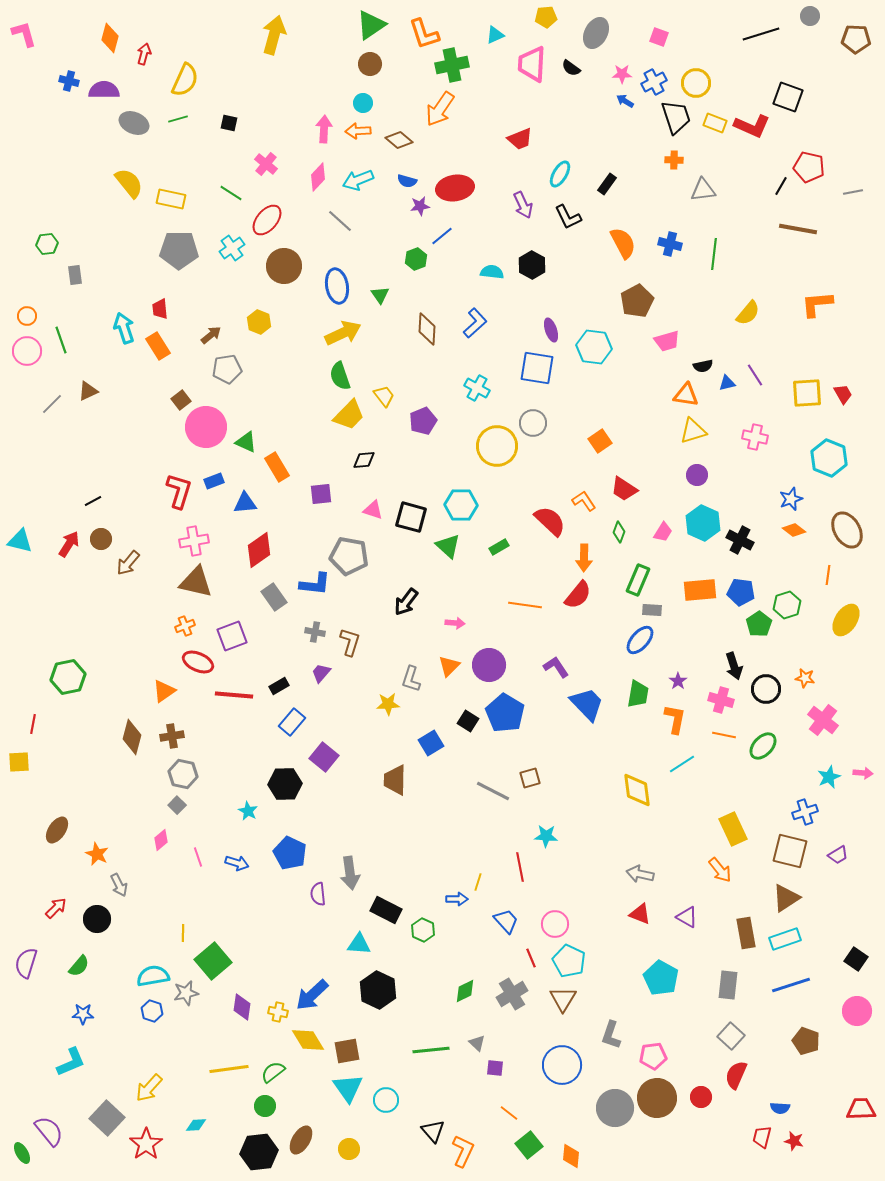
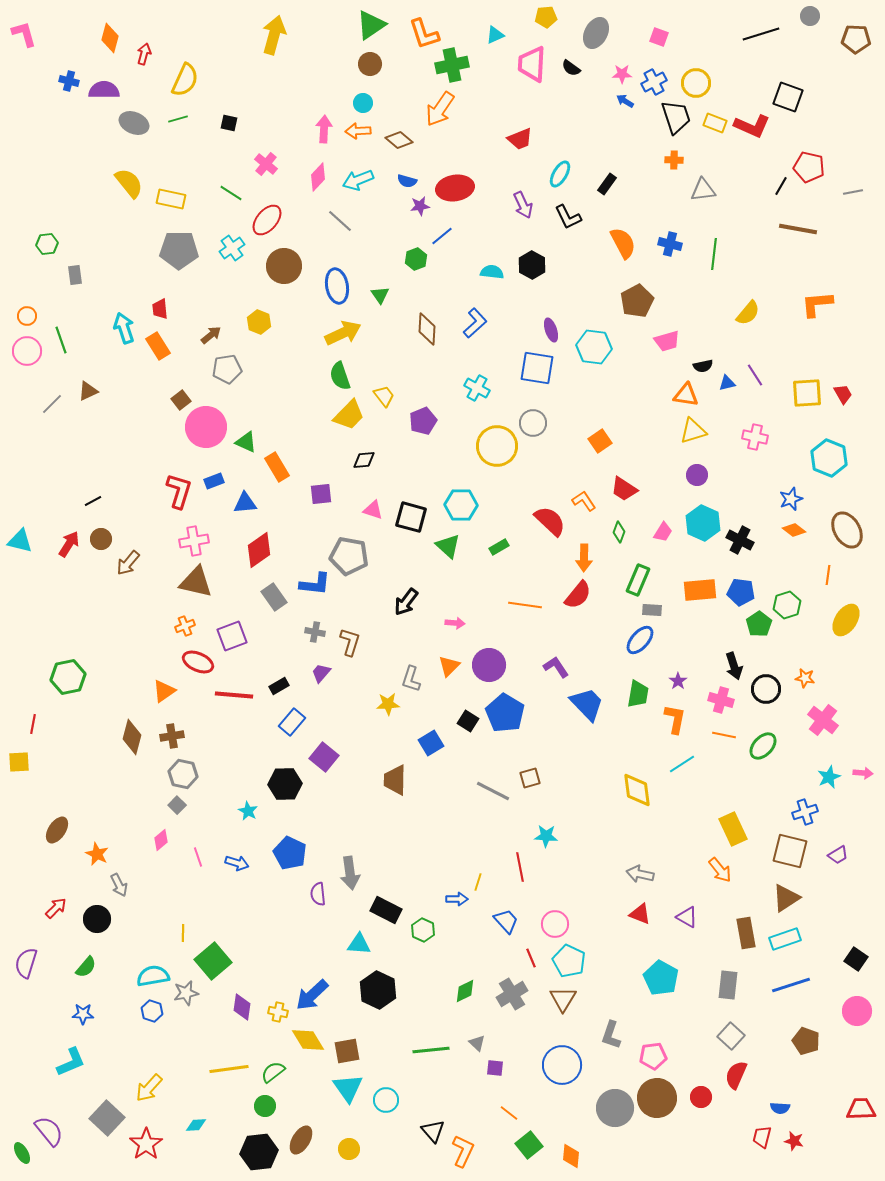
green semicircle at (79, 966): moved 7 px right, 1 px down
